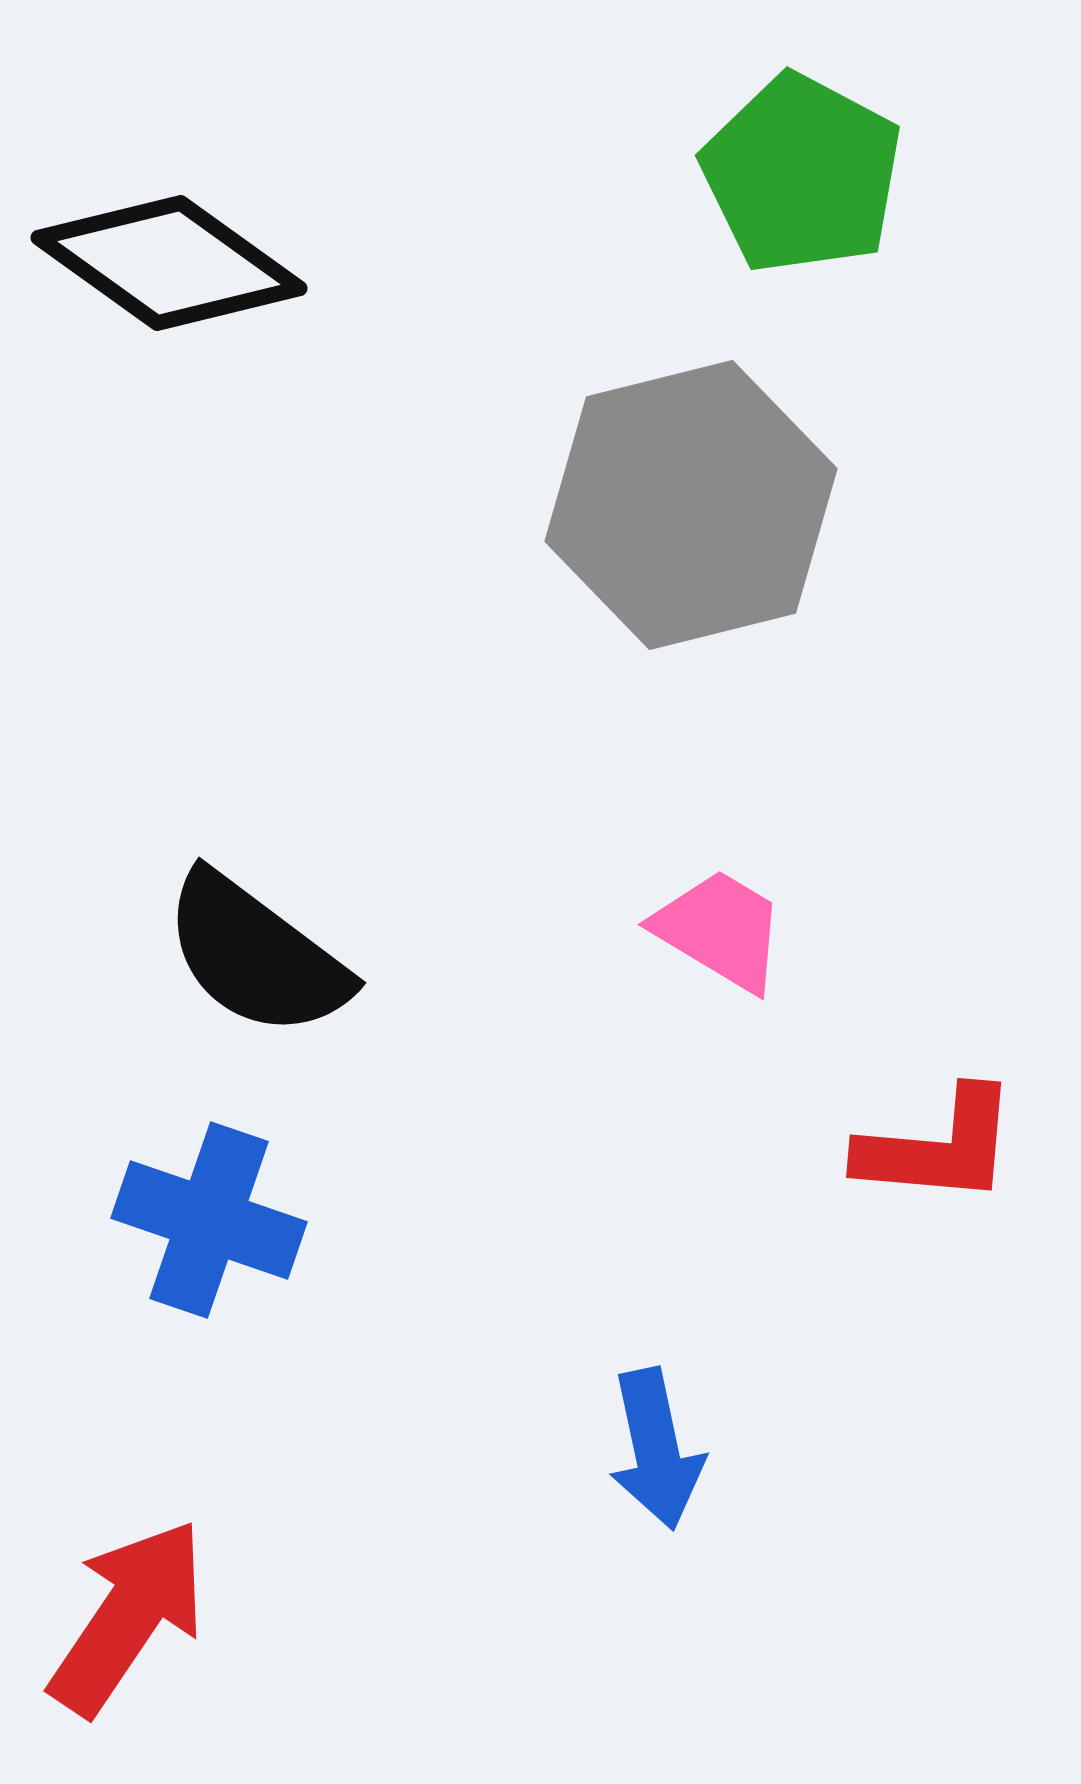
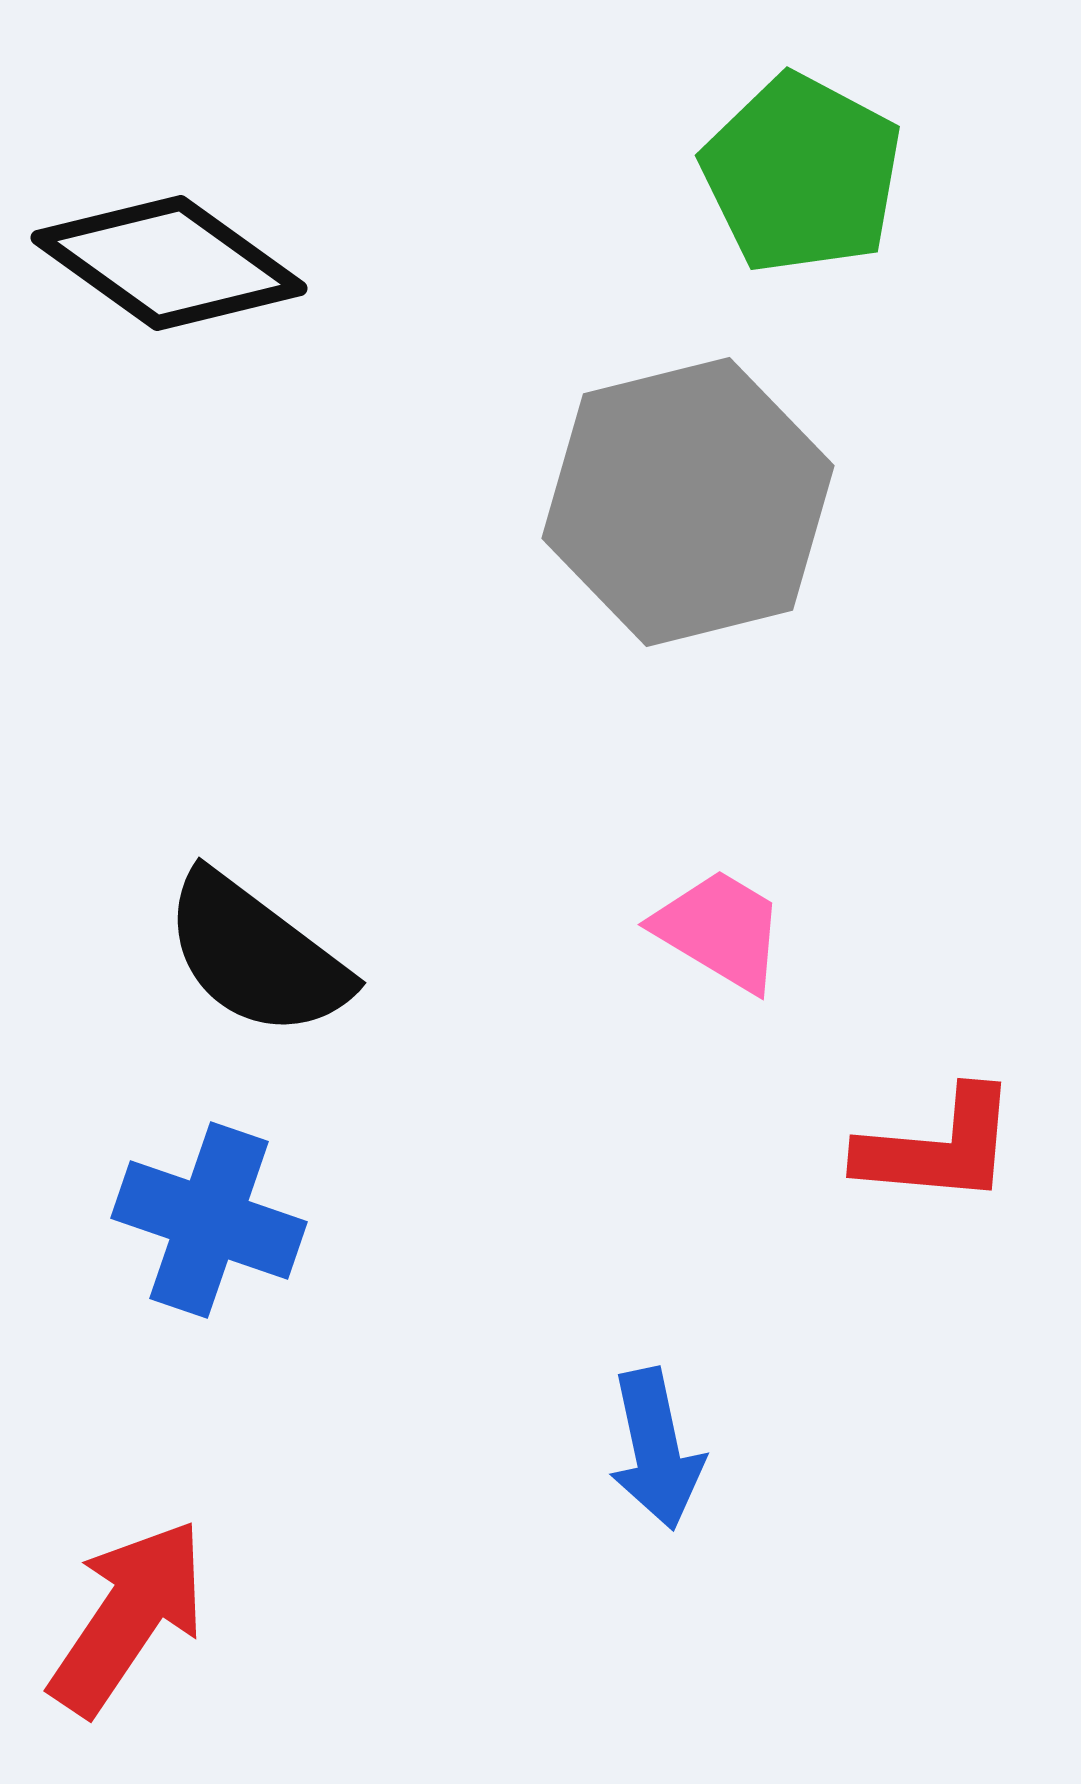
gray hexagon: moved 3 px left, 3 px up
